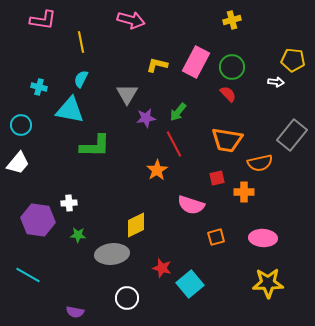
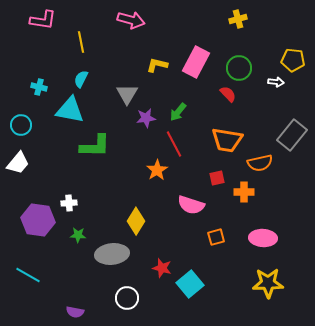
yellow cross: moved 6 px right, 1 px up
green circle: moved 7 px right, 1 px down
yellow diamond: moved 4 px up; rotated 32 degrees counterclockwise
